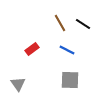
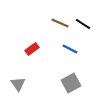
brown line: rotated 36 degrees counterclockwise
blue line: moved 3 px right, 1 px up
gray square: moved 1 px right, 3 px down; rotated 30 degrees counterclockwise
